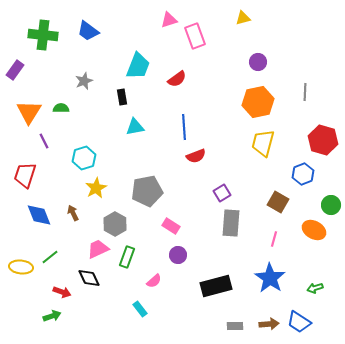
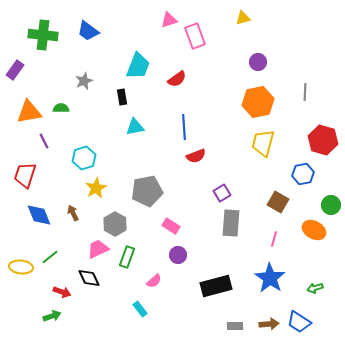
orange triangle at (29, 112): rotated 48 degrees clockwise
blue hexagon at (303, 174): rotated 10 degrees clockwise
